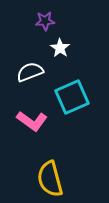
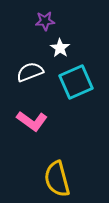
cyan square: moved 4 px right, 15 px up
yellow semicircle: moved 7 px right
